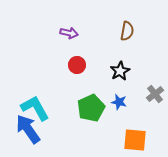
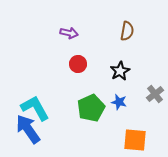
red circle: moved 1 px right, 1 px up
